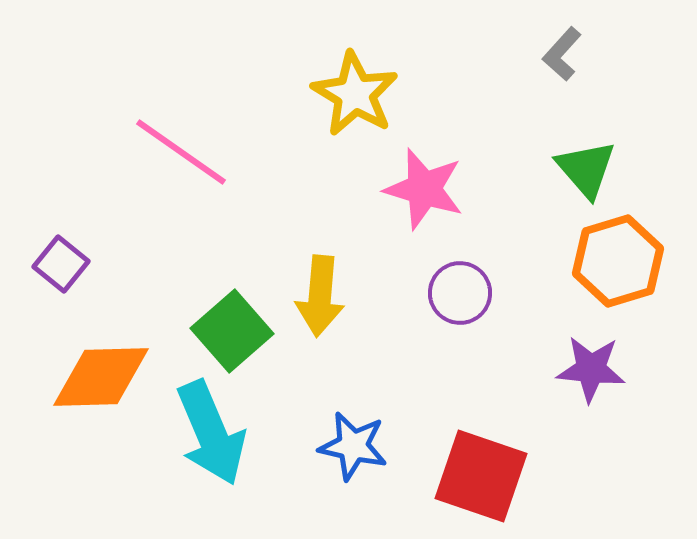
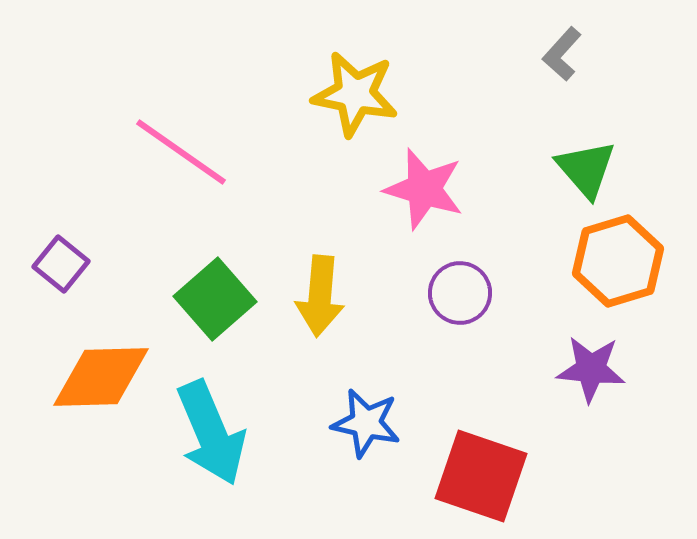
yellow star: rotated 20 degrees counterclockwise
green square: moved 17 px left, 32 px up
blue star: moved 13 px right, 23 px up
